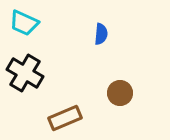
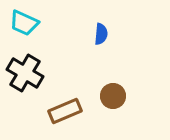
brown circle: moved 7 px left, 3 px down
brown rectangle: moved 7 px up
